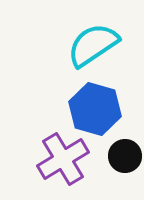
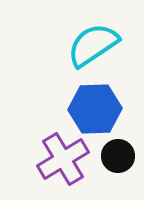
blue hexagon: rotated 18 degrees counterclockwise
black circle: moved 7 px left
